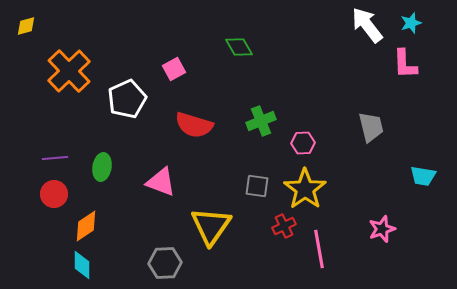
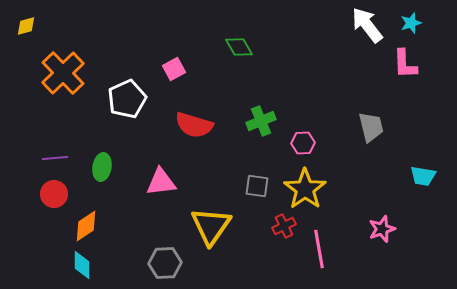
orange cross: moved 6 px left, 2 px down
pink triangle: rotated 28 degrees counterclockwise
